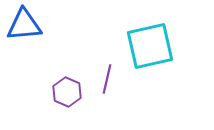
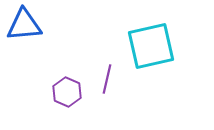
cyan square: moved 1 px right
